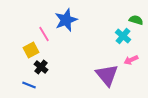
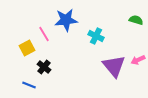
blue star: rotated 15 degrees clockwise
cyan cross: moved 27 px left; rotated 14 degrees counterclockwise
yellow square: moved 4 px left, 2 px up
pink arrow: moved 7 px right
black cross: moved 3 px right
purple triangle: moved 7 px right, 9 px up
